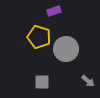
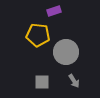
yellow pentagon: moved 1 px left, 2 px up; rotated 10 degrees counterclockwise
gray circle: moved 3 px down
gray arrow: moved 14 px left; rotated 16 degrees clockwise
